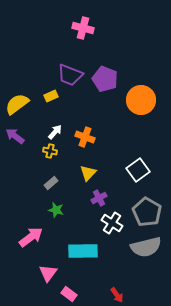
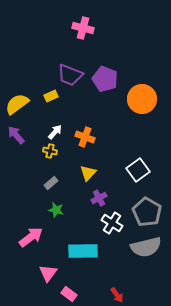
orange circle: moved 1 px right, 1 px up
purple arrow: moved 1 px right, 1 px up; rotated 12 degrees clockwise
